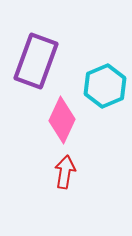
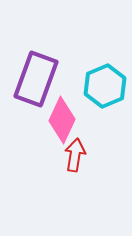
purple rectangle: moved 18 px down
red arrow: moved 10 px right, 17 px up
